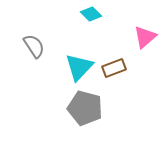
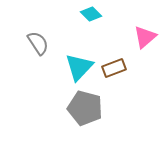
gray semicircle: moved 4 px right, 3 px up
